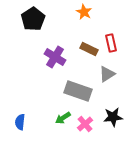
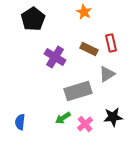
gray rectangle: rotated 36 degrees counterclockwise
